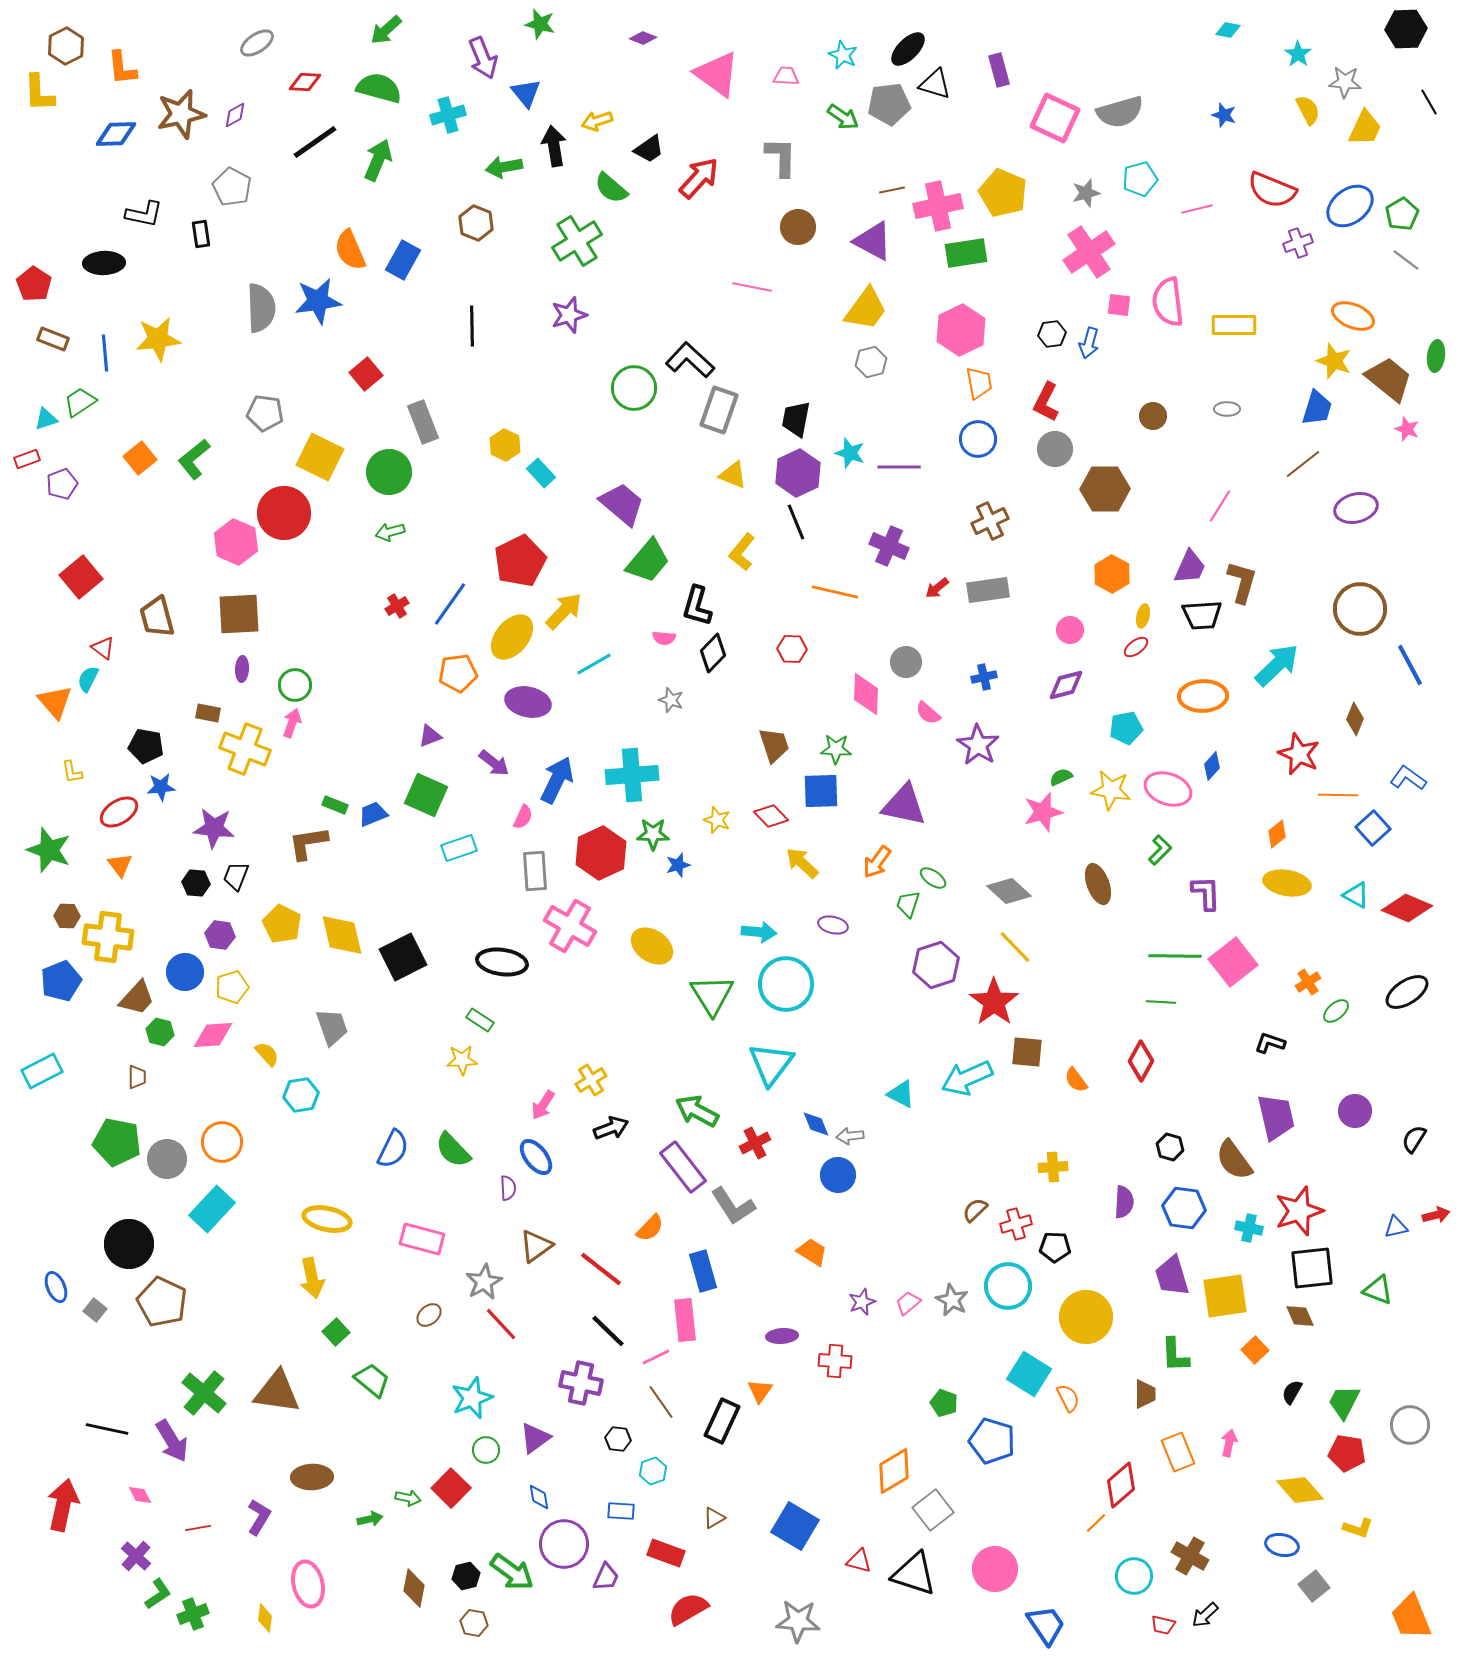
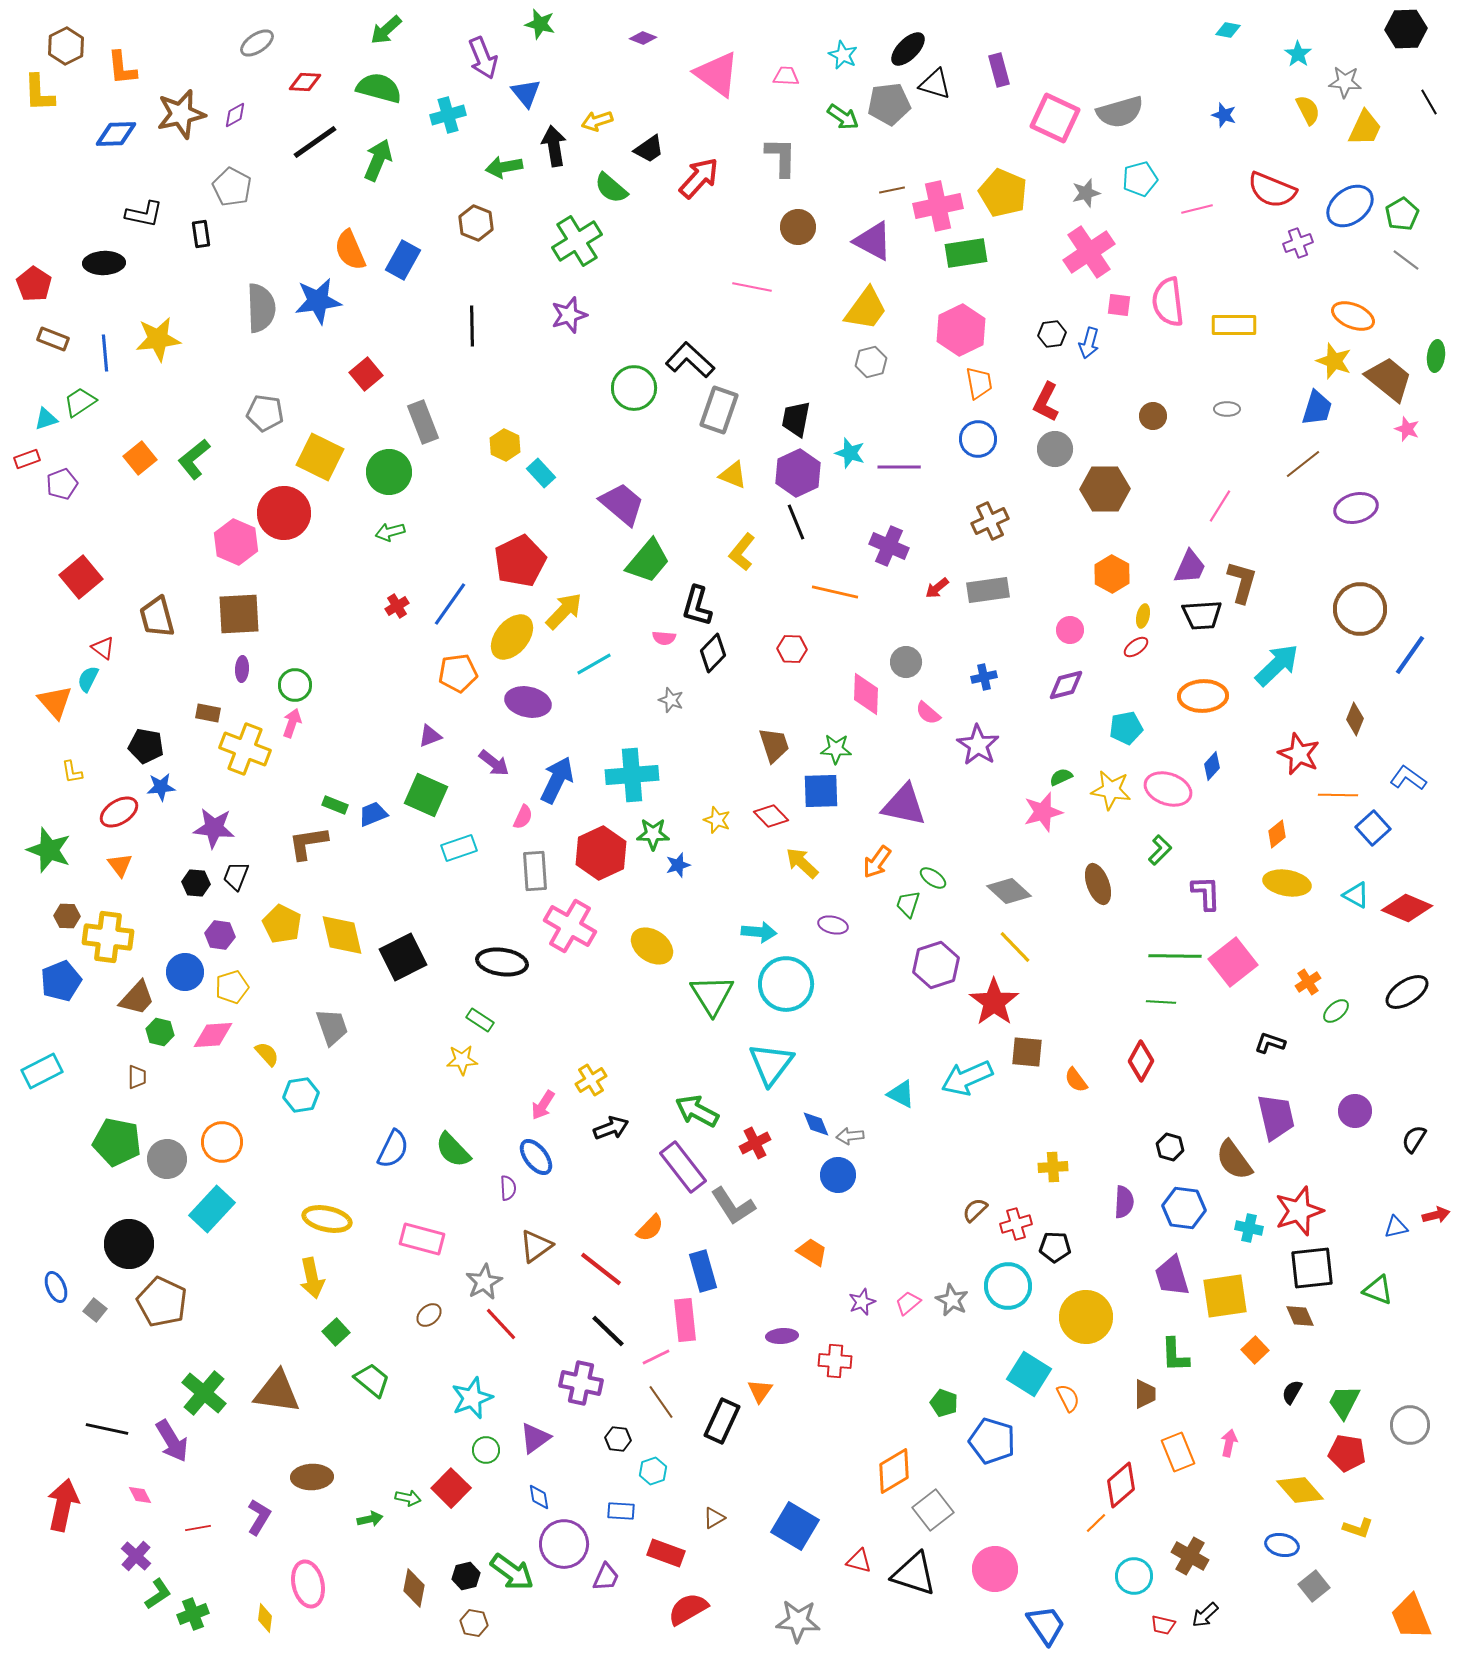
blue line at (1410, 665): moved 10 px up; rotated 63 degrees clockwise
